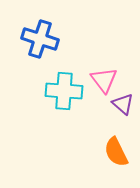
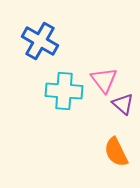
blue cross: moved 2 px down; rotated 12 degrees clockwise
